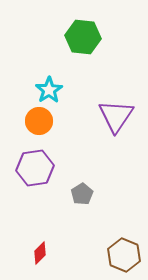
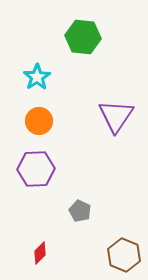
cyan star: moved 12 px left, 13 px up
purple hexagon: moved 1 px right, 1 px down; rotated 6 degrees clockwise
gray pentagon: moved 2 px left, 17 px down; rotated 15 degrees counterclockwise
